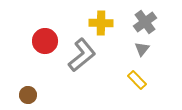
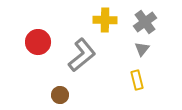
yellow cross: moved 4 px right, 3 px up
red circle: moved 7 px left, 1 px down
yellow rectangle: rotated 30 degrees clockwise
brown circle: moved 32 px right
